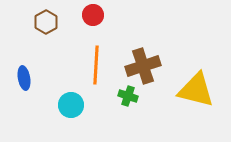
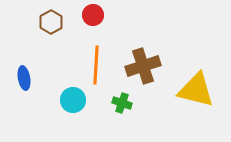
brown hexagon: moved 5 px right
green cross: moved 6 px left, 7 px down
cyan circle: moved 2 px right, 5 px up
